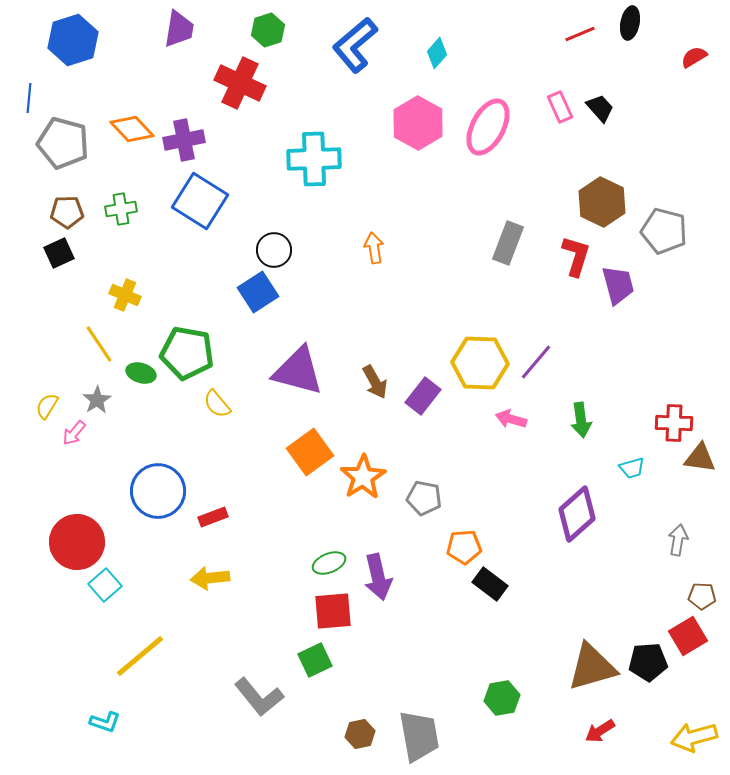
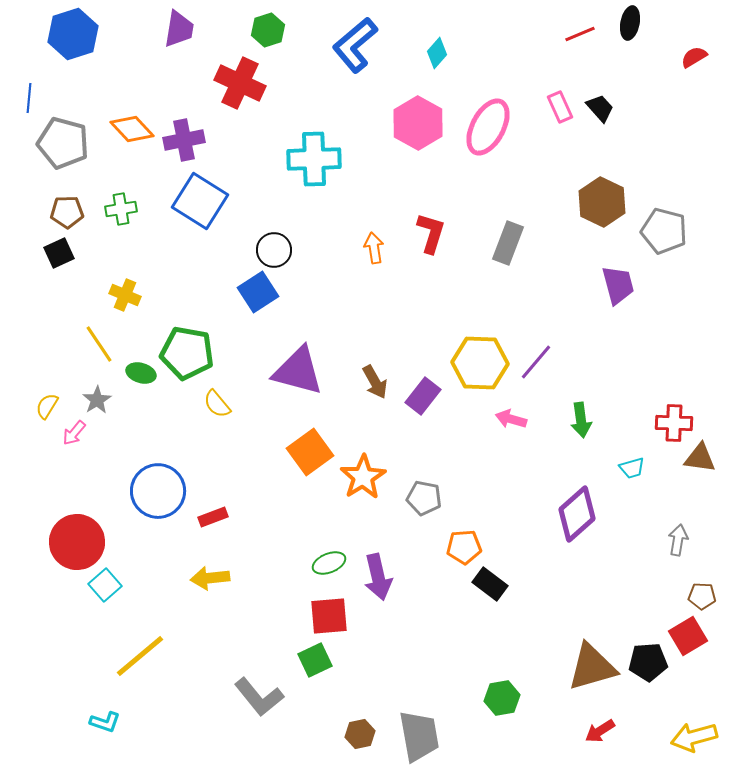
blue hexagon at (73, 40): moved 6 px up
red L-shape at (576, 256): moved 145 px left, 23 px up
red square at (333, 611): moved 4 px left, 5 px down
